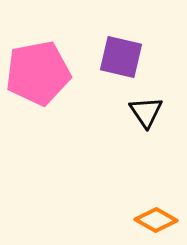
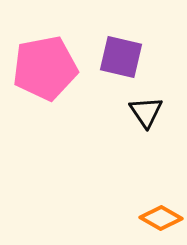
pink pentagon: moved 7 px right, 5 px up
orange diamond: moved 5 px right, 2 px up
